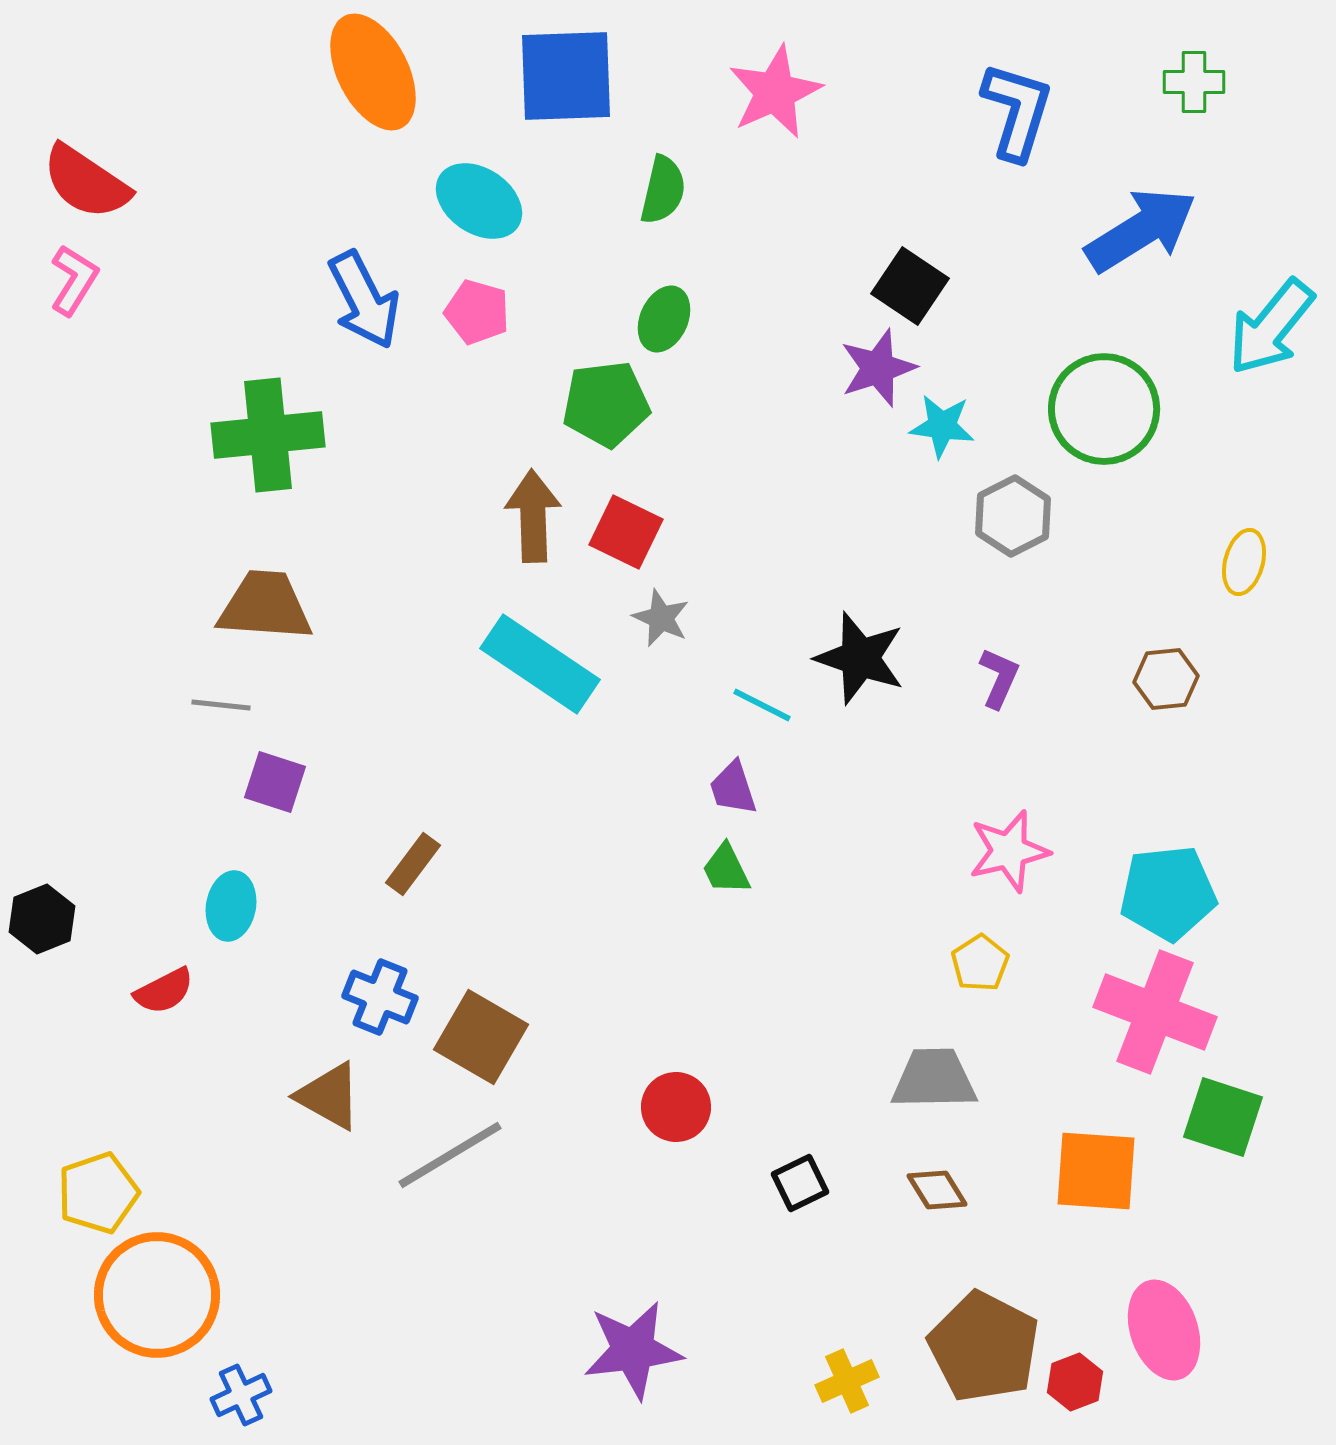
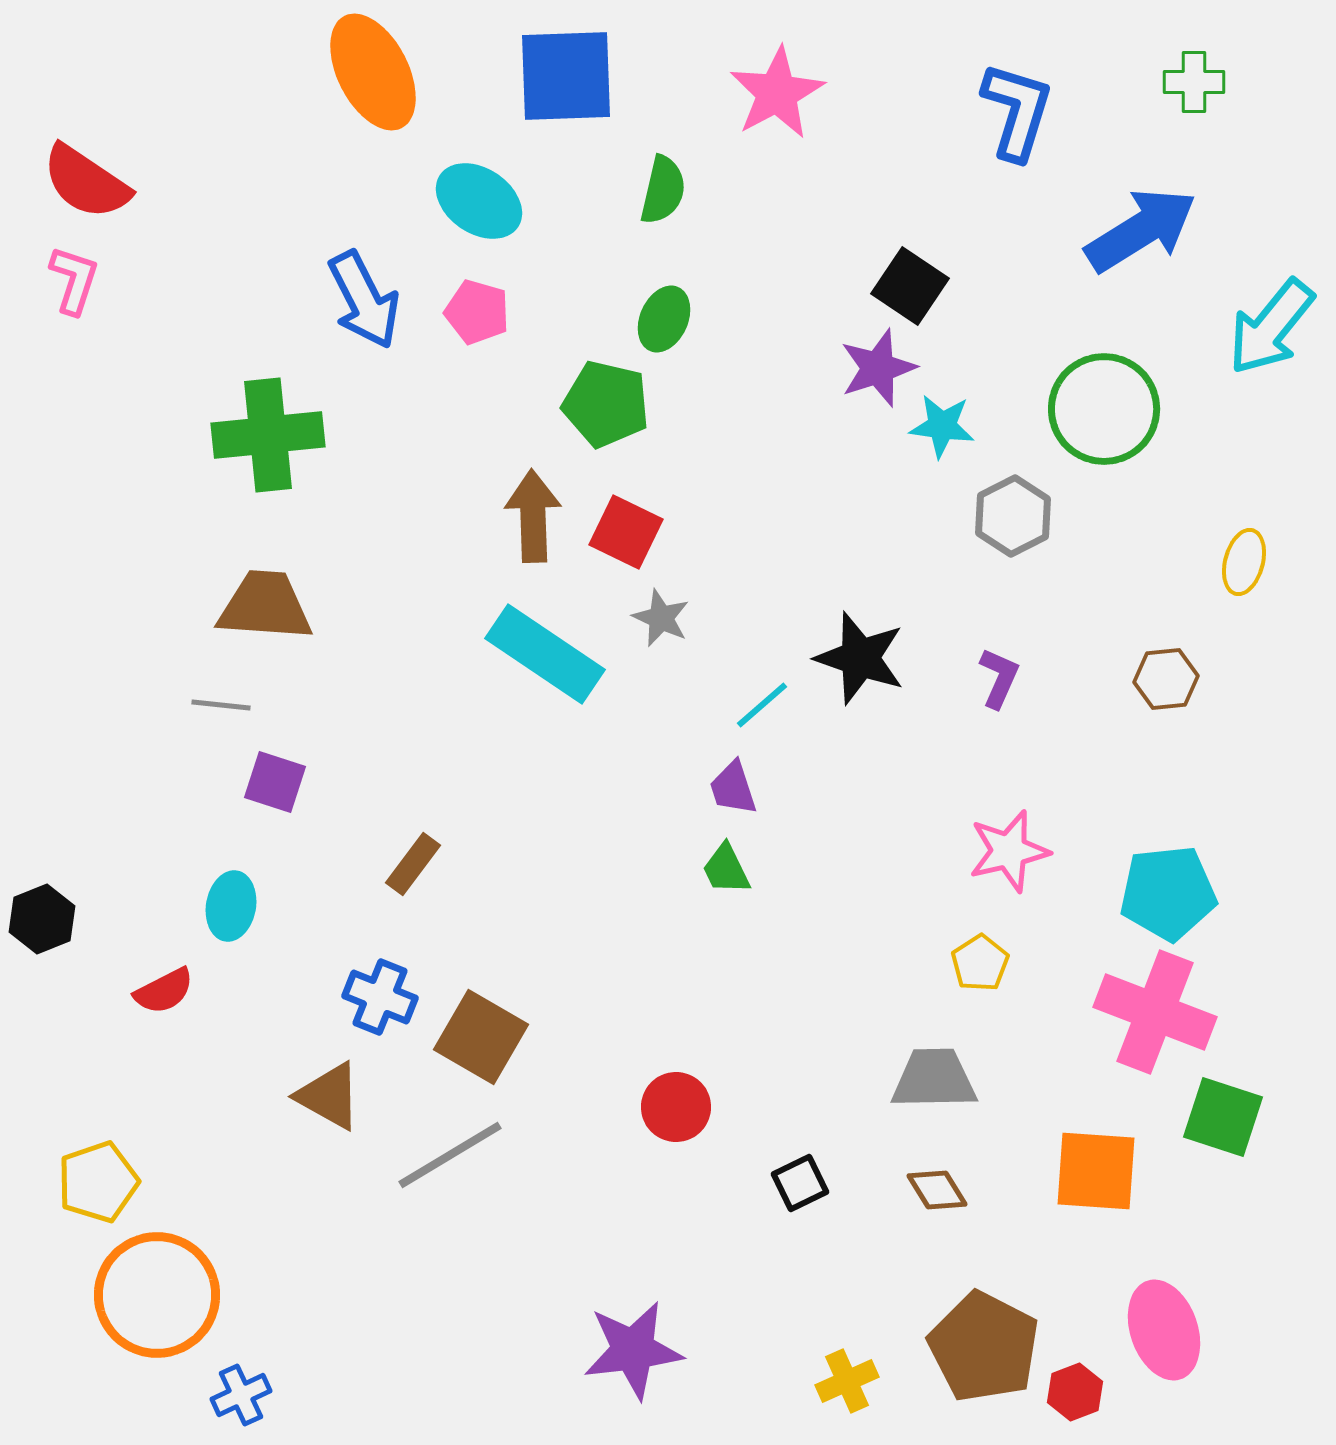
pink star at (775, 92): moved 2 px right, 1 px down; rotated 4 degrees counterclockwise
pink L-shape at (74, 280): rotated 14 degrees counterclockwise
green pentagon at (606, 404): rotated 20 degrees clockwise
cyan rectangle at (540, 664): moved 5 px right, 10 px up
cyan line at (762, 705): rotated 68 degrees counterclockwise
yellow pentagon at (98, 1193): moved 11 px up
red hexagon at (1075, 1382): moved 10 px down
